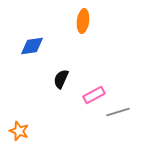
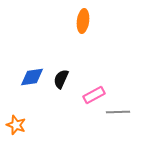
blue diamond: moved 31 px down
gray line: rotated 15 degrees clockwise
orange star: moved 3 px left, 6 px up
